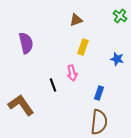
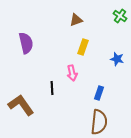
black line: moved 1 px left, 3 px down; rotated 16 degrees clockwise
